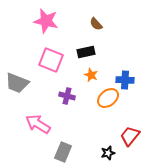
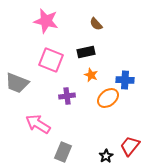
purple cross: rotated 21 degrees counterclockwise
red trapezoid: moved 10 px down
black star: moved 2 px left, 3 px down; rotated 16 degrees counterclockwise
